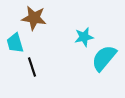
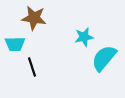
cyan trapezoid: moved 1 px down; rotated 75 degrees counterclockwise
